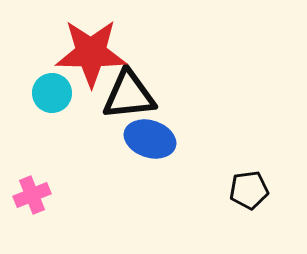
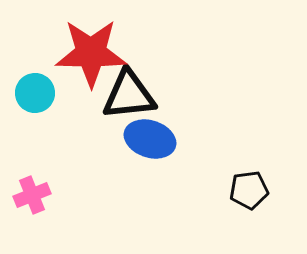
cyan circle: moved 17 px left
